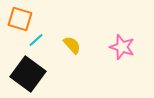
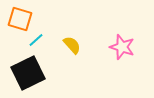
black square: moved 1 px up; rotated 28 degrees clockwise
